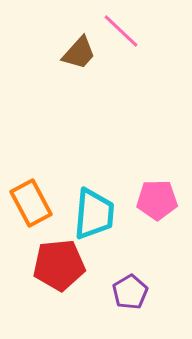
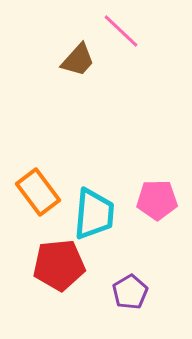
brown trapezoid: moved 1 px left, 7 px down
orange rectangle: moved 7 px right, 11 px up; rotated 9 degrees counterclockwise
